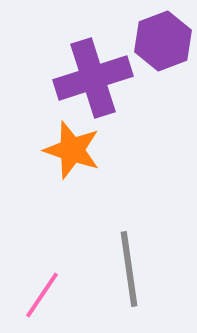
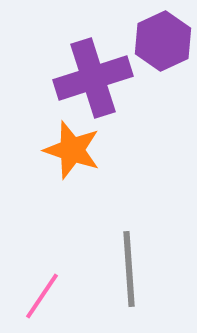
purple hexagon: rotated 4 degrees counterclockwise
gray line: rotated 4 degrees clockwise
pink line: moved 1 px down
